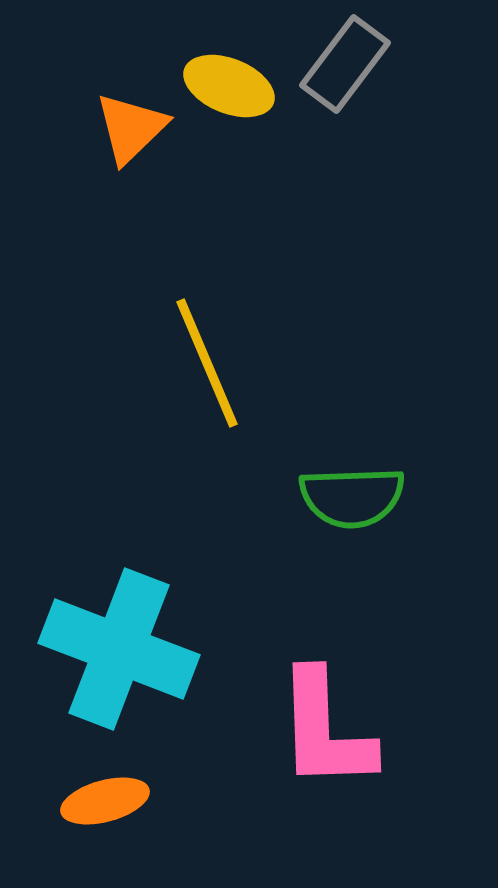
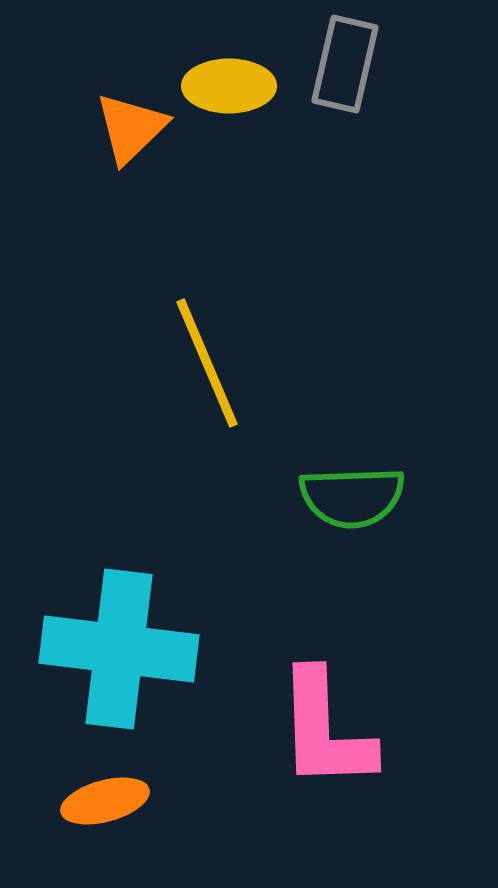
gray rectangle: rotated 24 degrees counterclockwise
yellow ellipse: rotated 22 degrees counterclockwise
cyan cross: rotated 14 degrees counterclockwise
